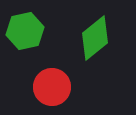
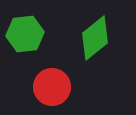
green hexagon: moved 3 px down; rotated 6 degrees clockwise
